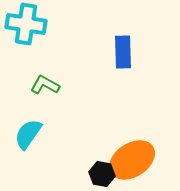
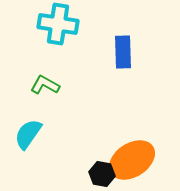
cyan cross: moved 32 px right
